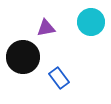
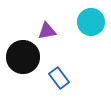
purple triangle: moved 1 px right, 3 px down
